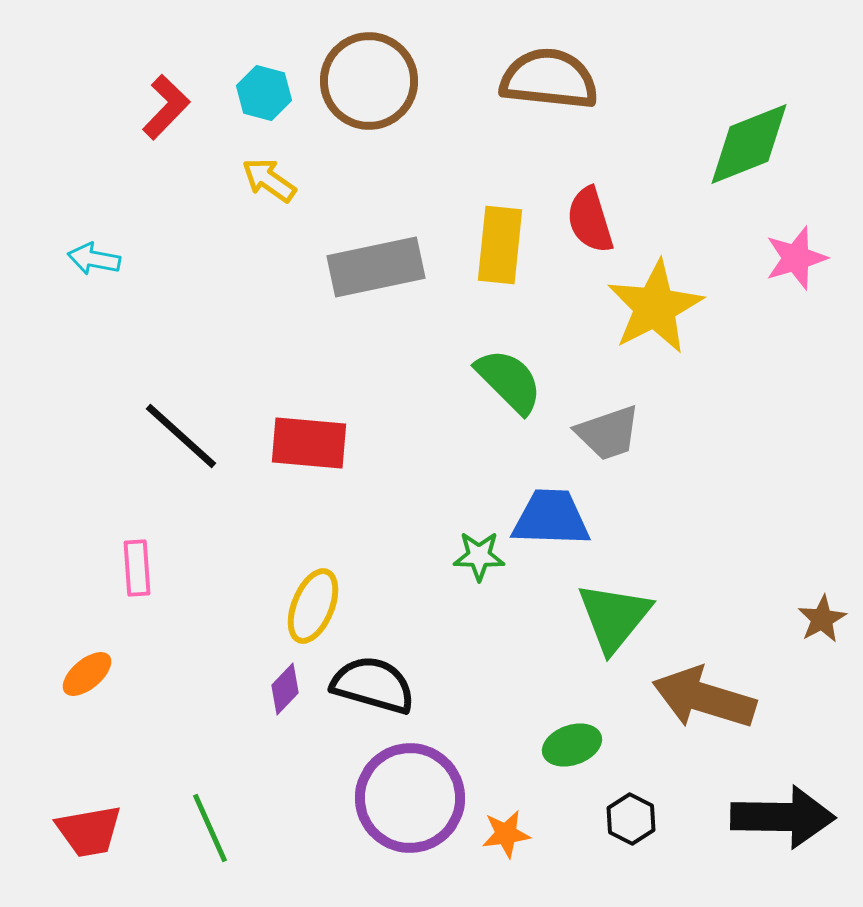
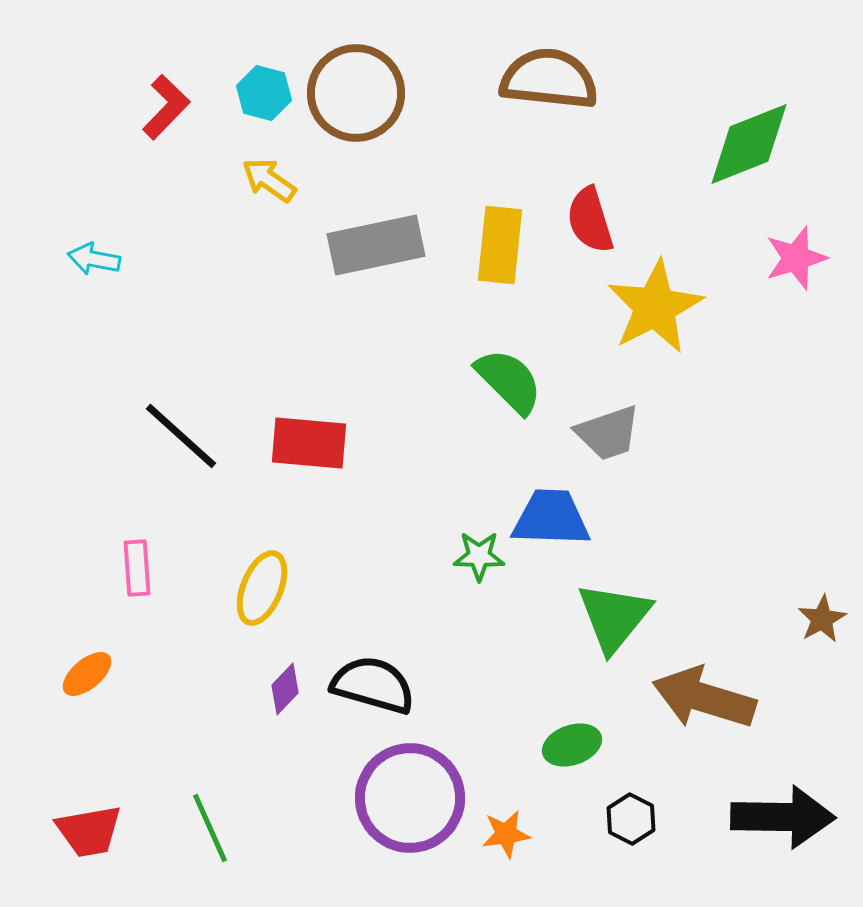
brown circle: moved 13 px left, 12 px down
gray rectangle: moved 22 px up
yellow ellipse: moved 51 px left, 18 px up
